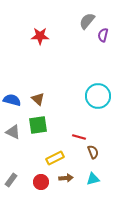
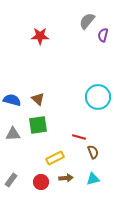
cyan circle: moved 1 px down
gray triangle: moved 2 px down; rotated 28 degrees counterclockwise
